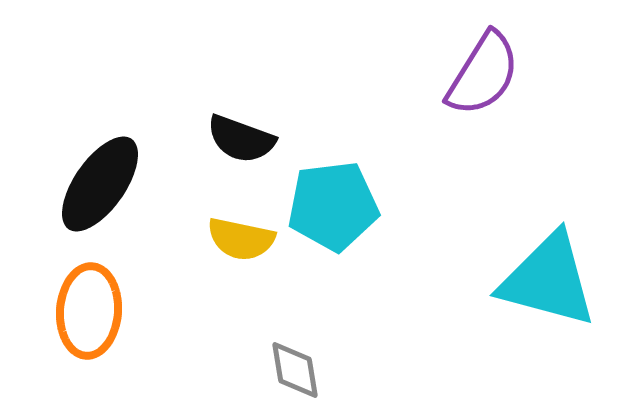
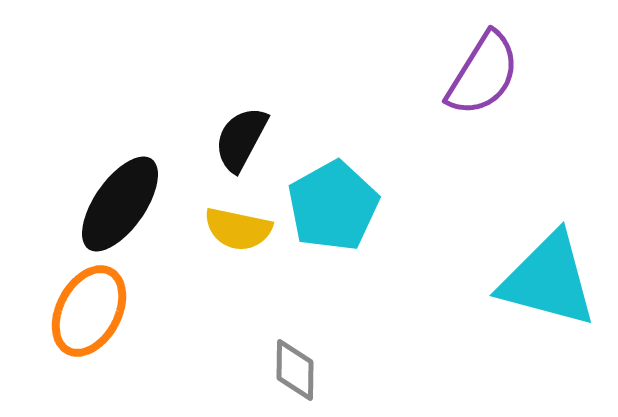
black semicircle: rotated 98 degrees clockwise
black ellipse: moved 20 px right, 20 px down
cyan pentagon: rotated 22 degrees counterclockwise
yellow semicircle: moved 3 px left, 10 px up
orange ellipse: rotated 24 degrees clockwise
gray diamond: rotated 10 degrees clockwise
